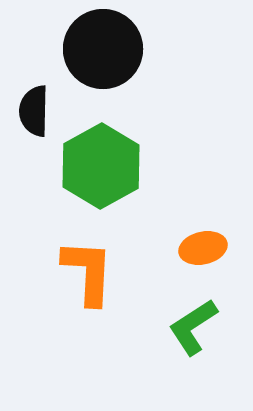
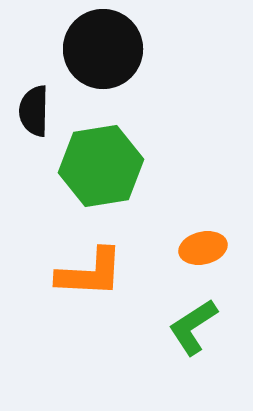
green hexagon: rotated 20 degrees clockwise
orange L-shape: moved 2 px right, 1 px down; rotated 90 degrees clockwise
